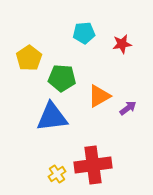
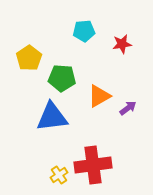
cyan pentagon: moved 2 px up
yellow cross: moved 2 px right, 1 px down
